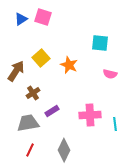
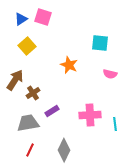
yellow square: moved 14 px left, 12 px up
brown arrow: moved 1 px left, 9 px down
